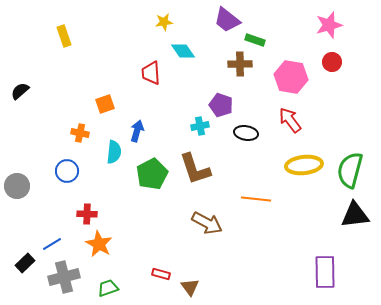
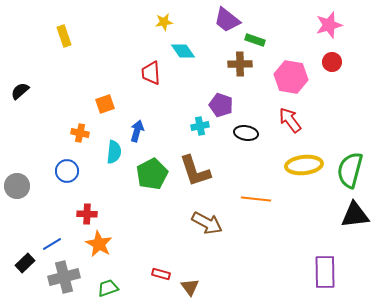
brown L-shape: moved 2 px down
